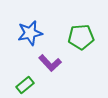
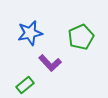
green pentagon: rotated 20 degrees counterclockwise
